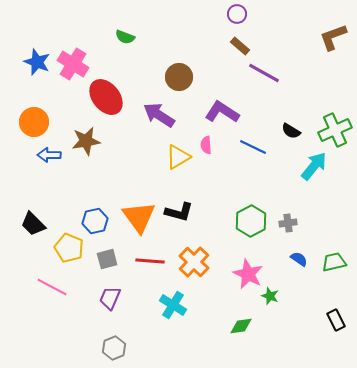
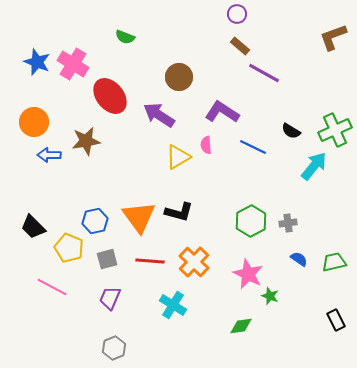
red ellipse: moved 4 px right, 1 px up
black trapezoid: moved 3 px down
